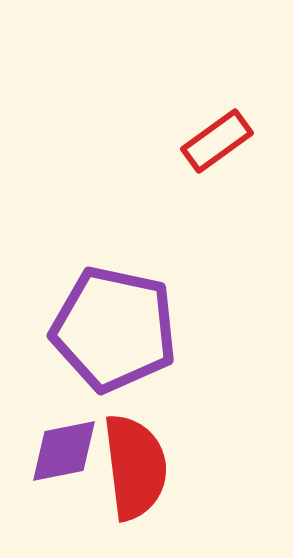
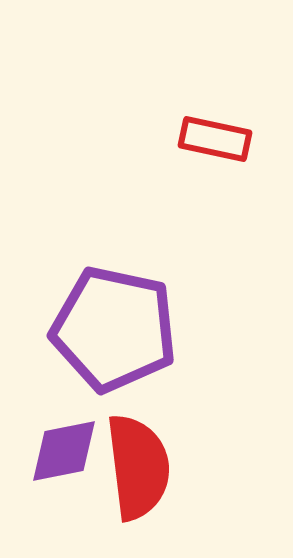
red rectangle: moved 2 px left, 2 px up; rotated 48 degrees clockwise
red semicircle: moved 3 px right
